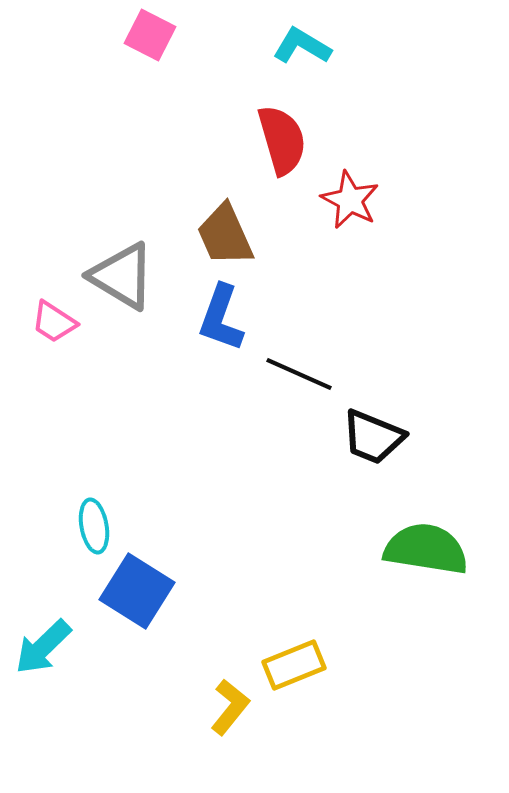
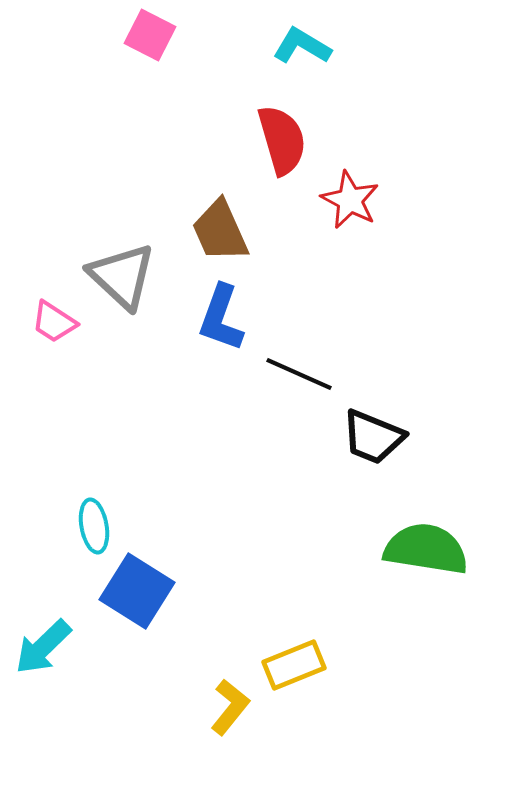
brown trapezoid: moved 5 px left, 4 px up
gray triangle: rotated 12 degrees clockwise
